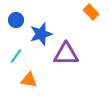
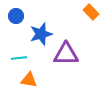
blue circle: moved 4 px up
cyan line: moved 3 px right, 2 px down; rotated 49 degrees clockwise
